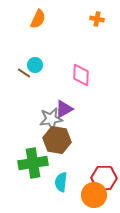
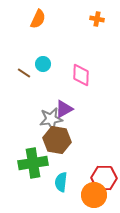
cyan circle: moved 8 px right, 1 px up
